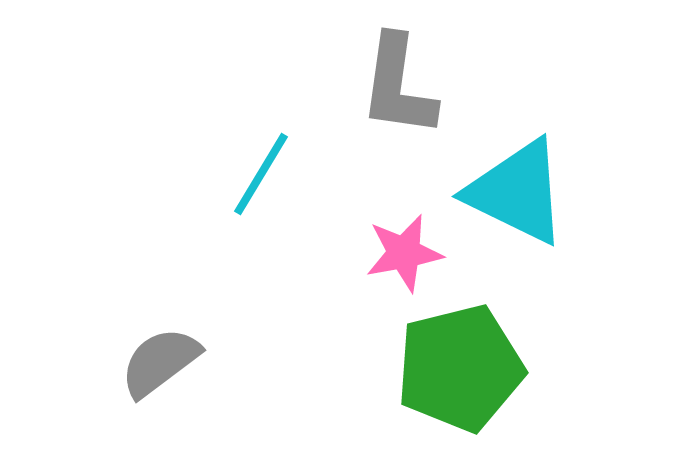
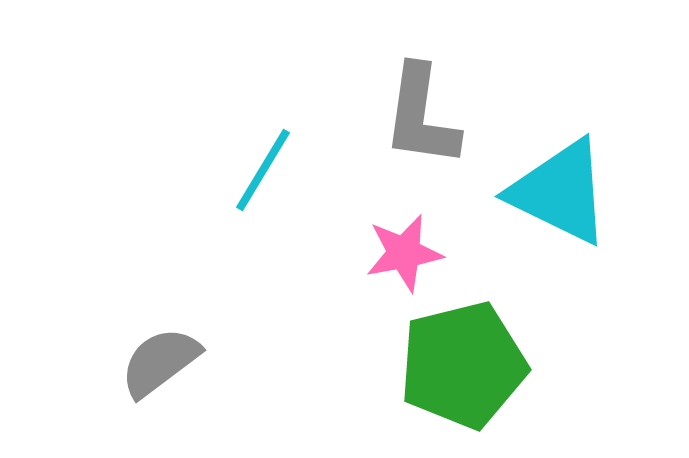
gray L-shape: moved 23 px right, 30 px down
cyan line: moved 2 px right, 4 px up
cyan triangle: moved 43 px right
green pentagon: moved 3 px right, 3 px up
